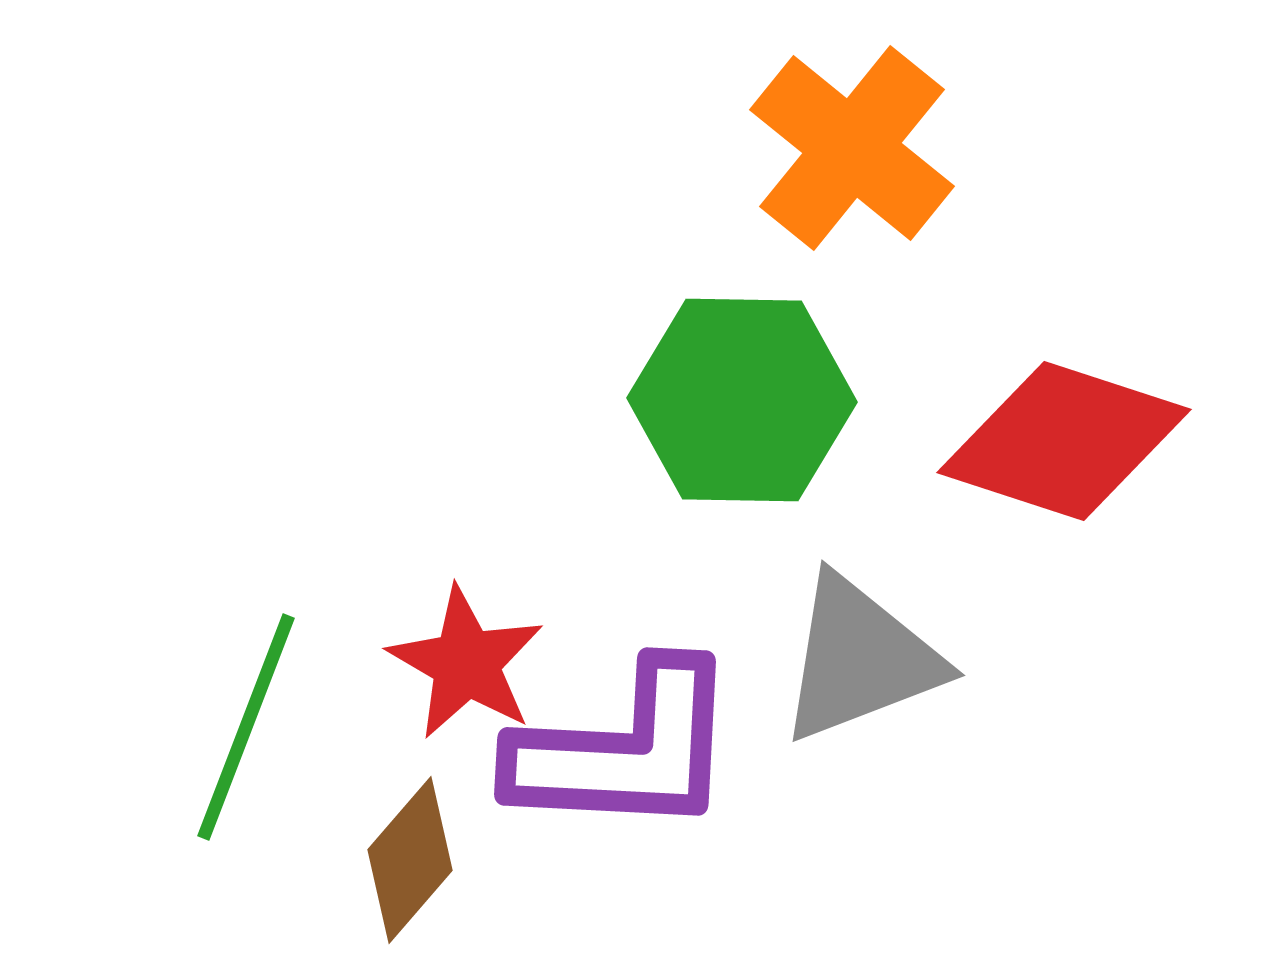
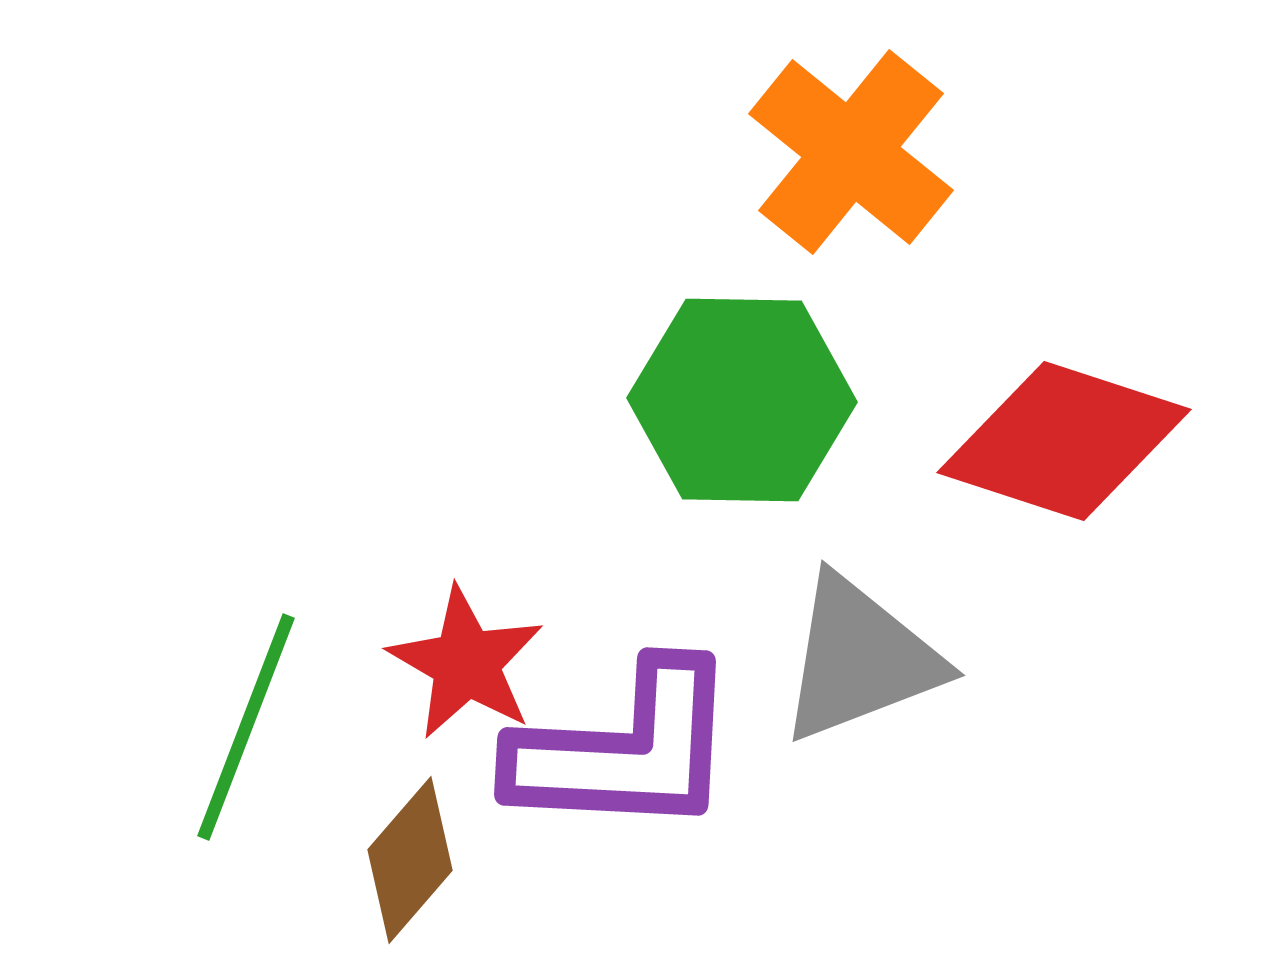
orange cross: moved 1 px left, 4 px down
